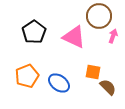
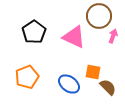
orange pentagon: moved 1 px down
blue ellipse: moved 10 px right, 1 px down
